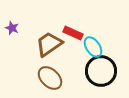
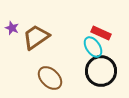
red rectangle: moved 28 px right
brown trapezoid: moved 13 px left, 7 px up
